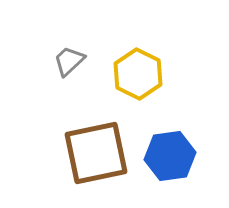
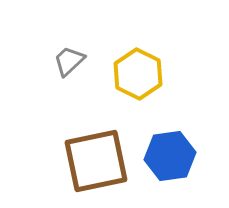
brown square: moved 8 px down
